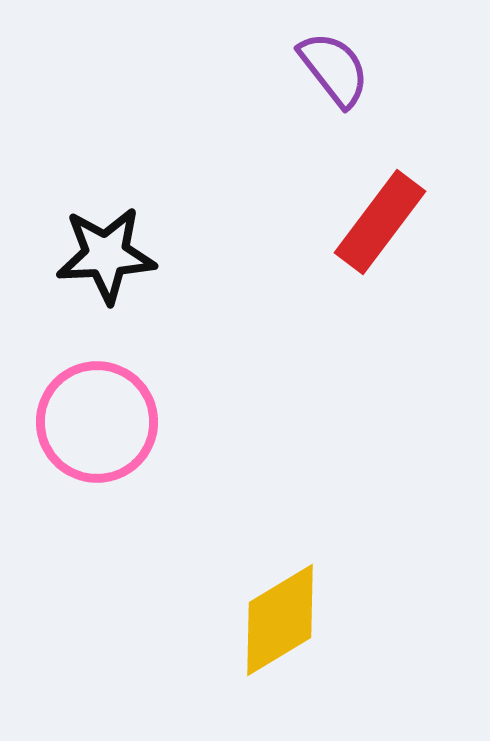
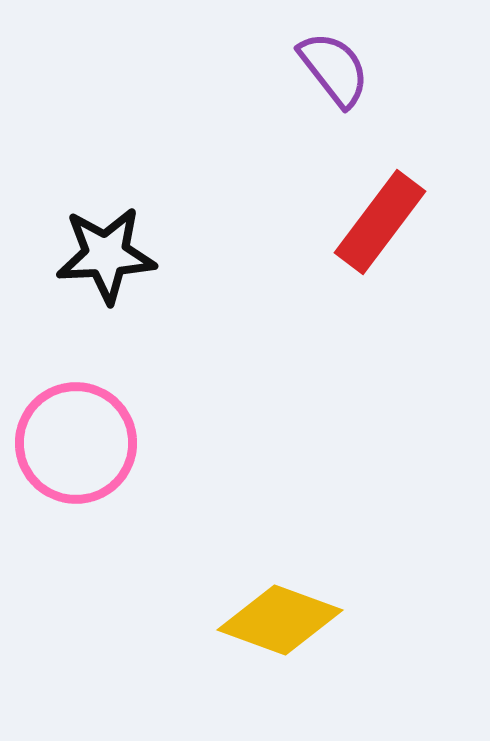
pink circle: moved 21 px left, 21 px down
yellow diamond: rotated 51 degrees clockwise
